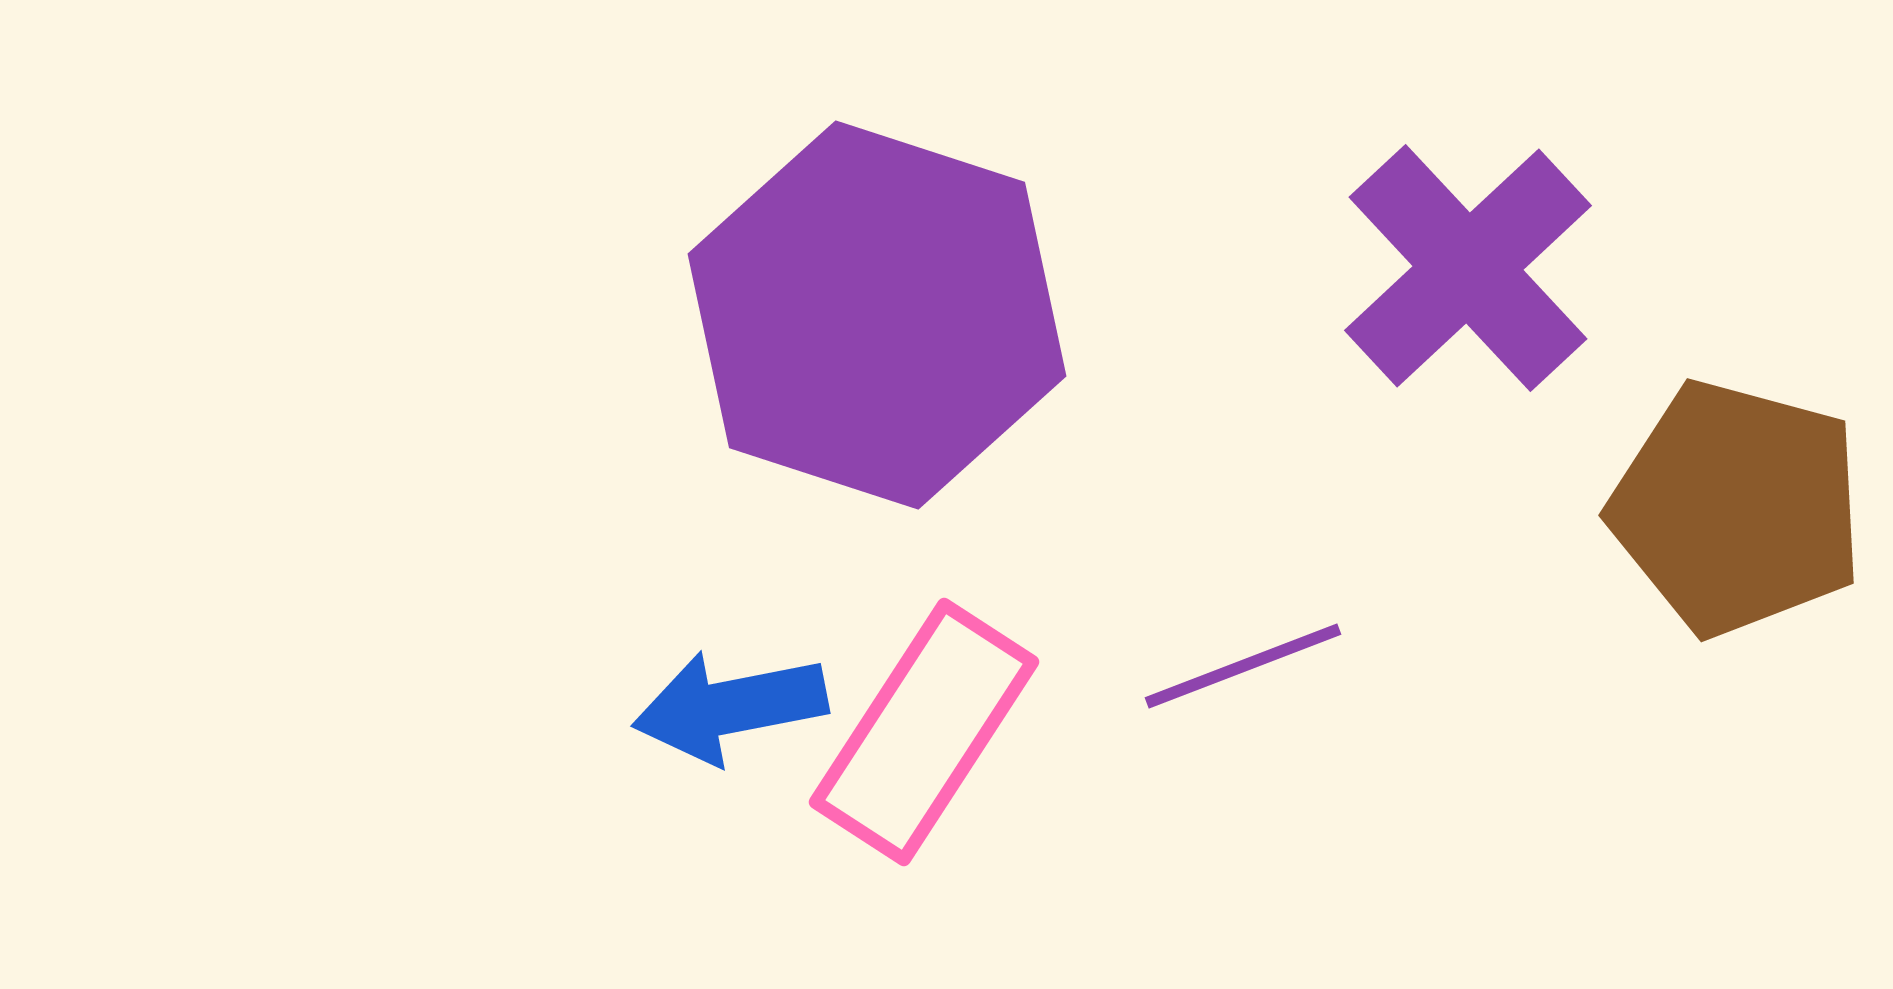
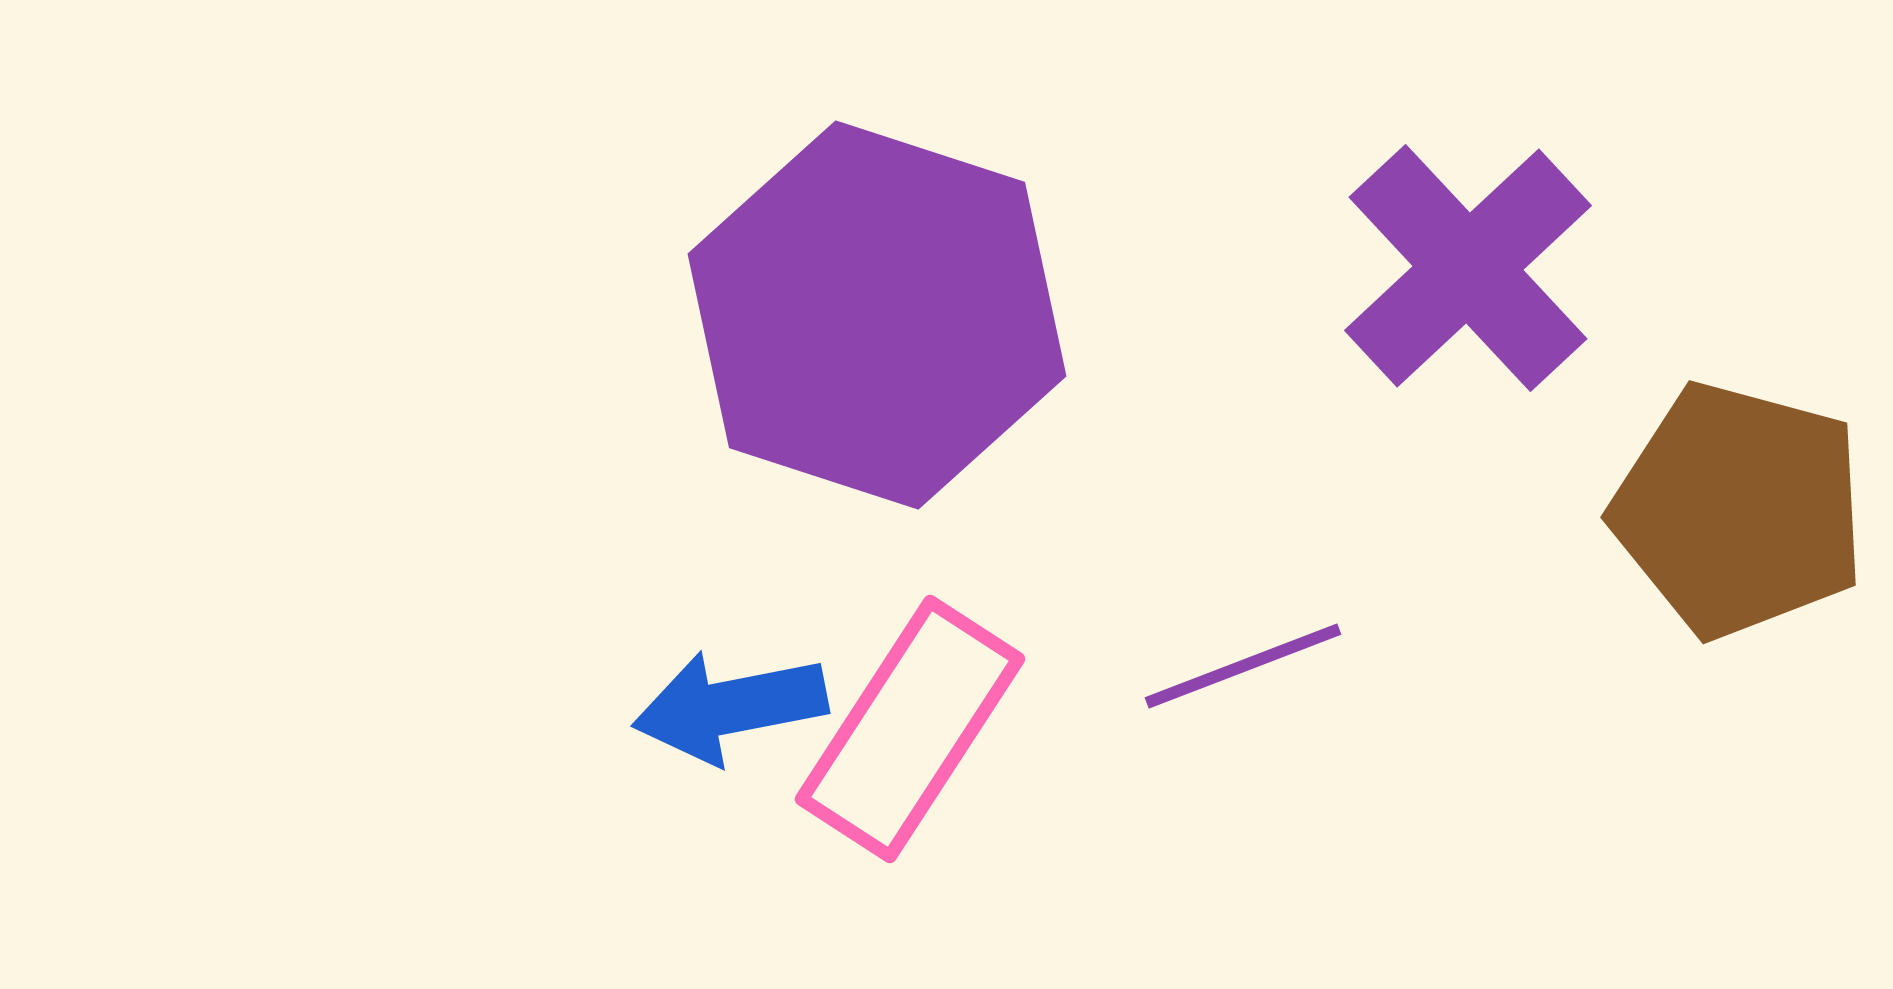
brown pentagon: moved 2 px right, 2 px down
pink rectangle: moved 14 px left, 3 px up
